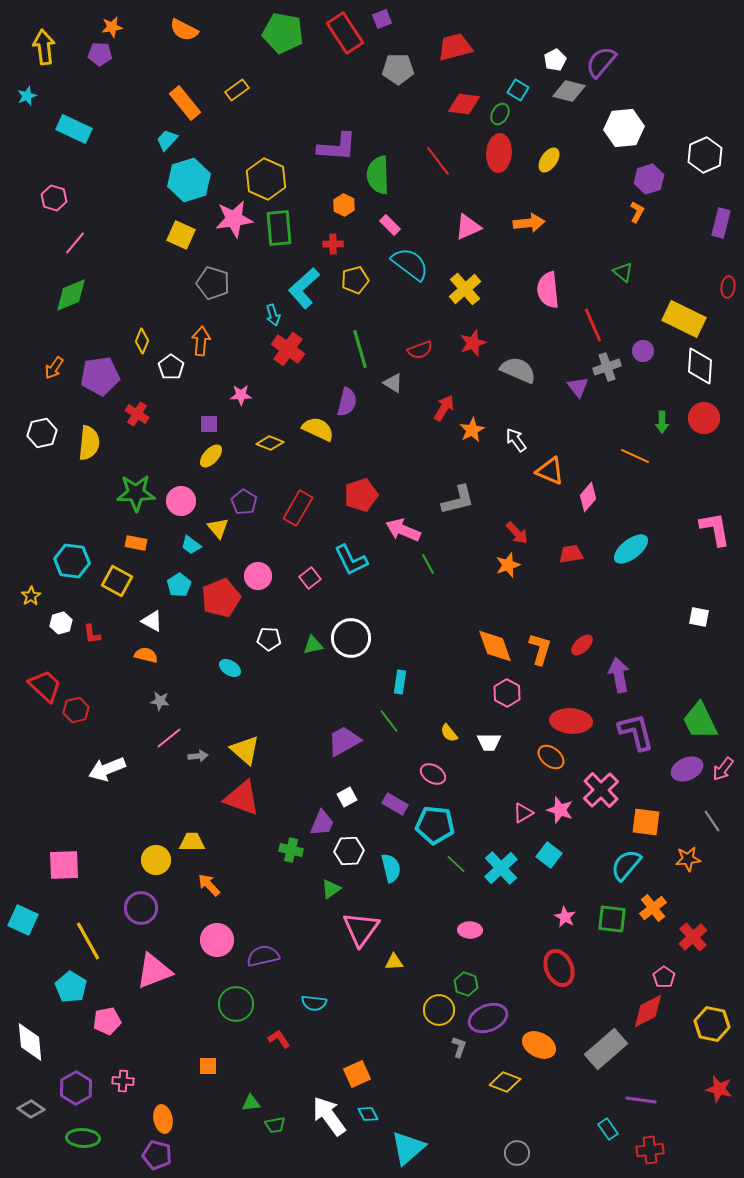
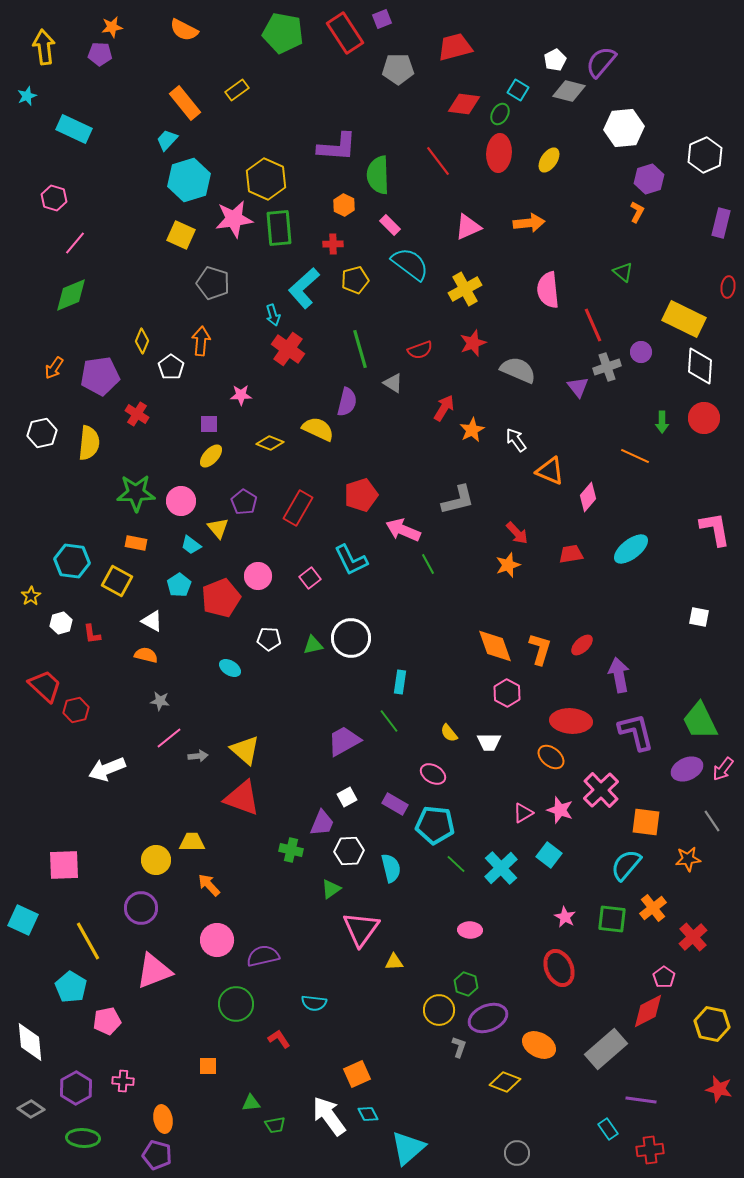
yellow cross at (465, 289): rotated 12 degrees clockwise
purple circle at (643, 351): moved 2 px left, 1 px down
